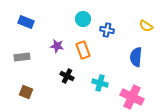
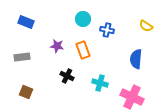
blue semicircle: moved 2 px down
